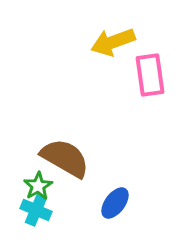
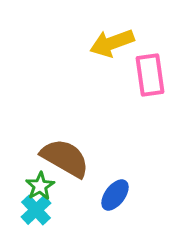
yellow arrow: moved 1 px left, 1 px down
green star: moved 2 px right
blue ellipse: moved 8 px up
cyan cross: rotated 24 degrees clockwise
